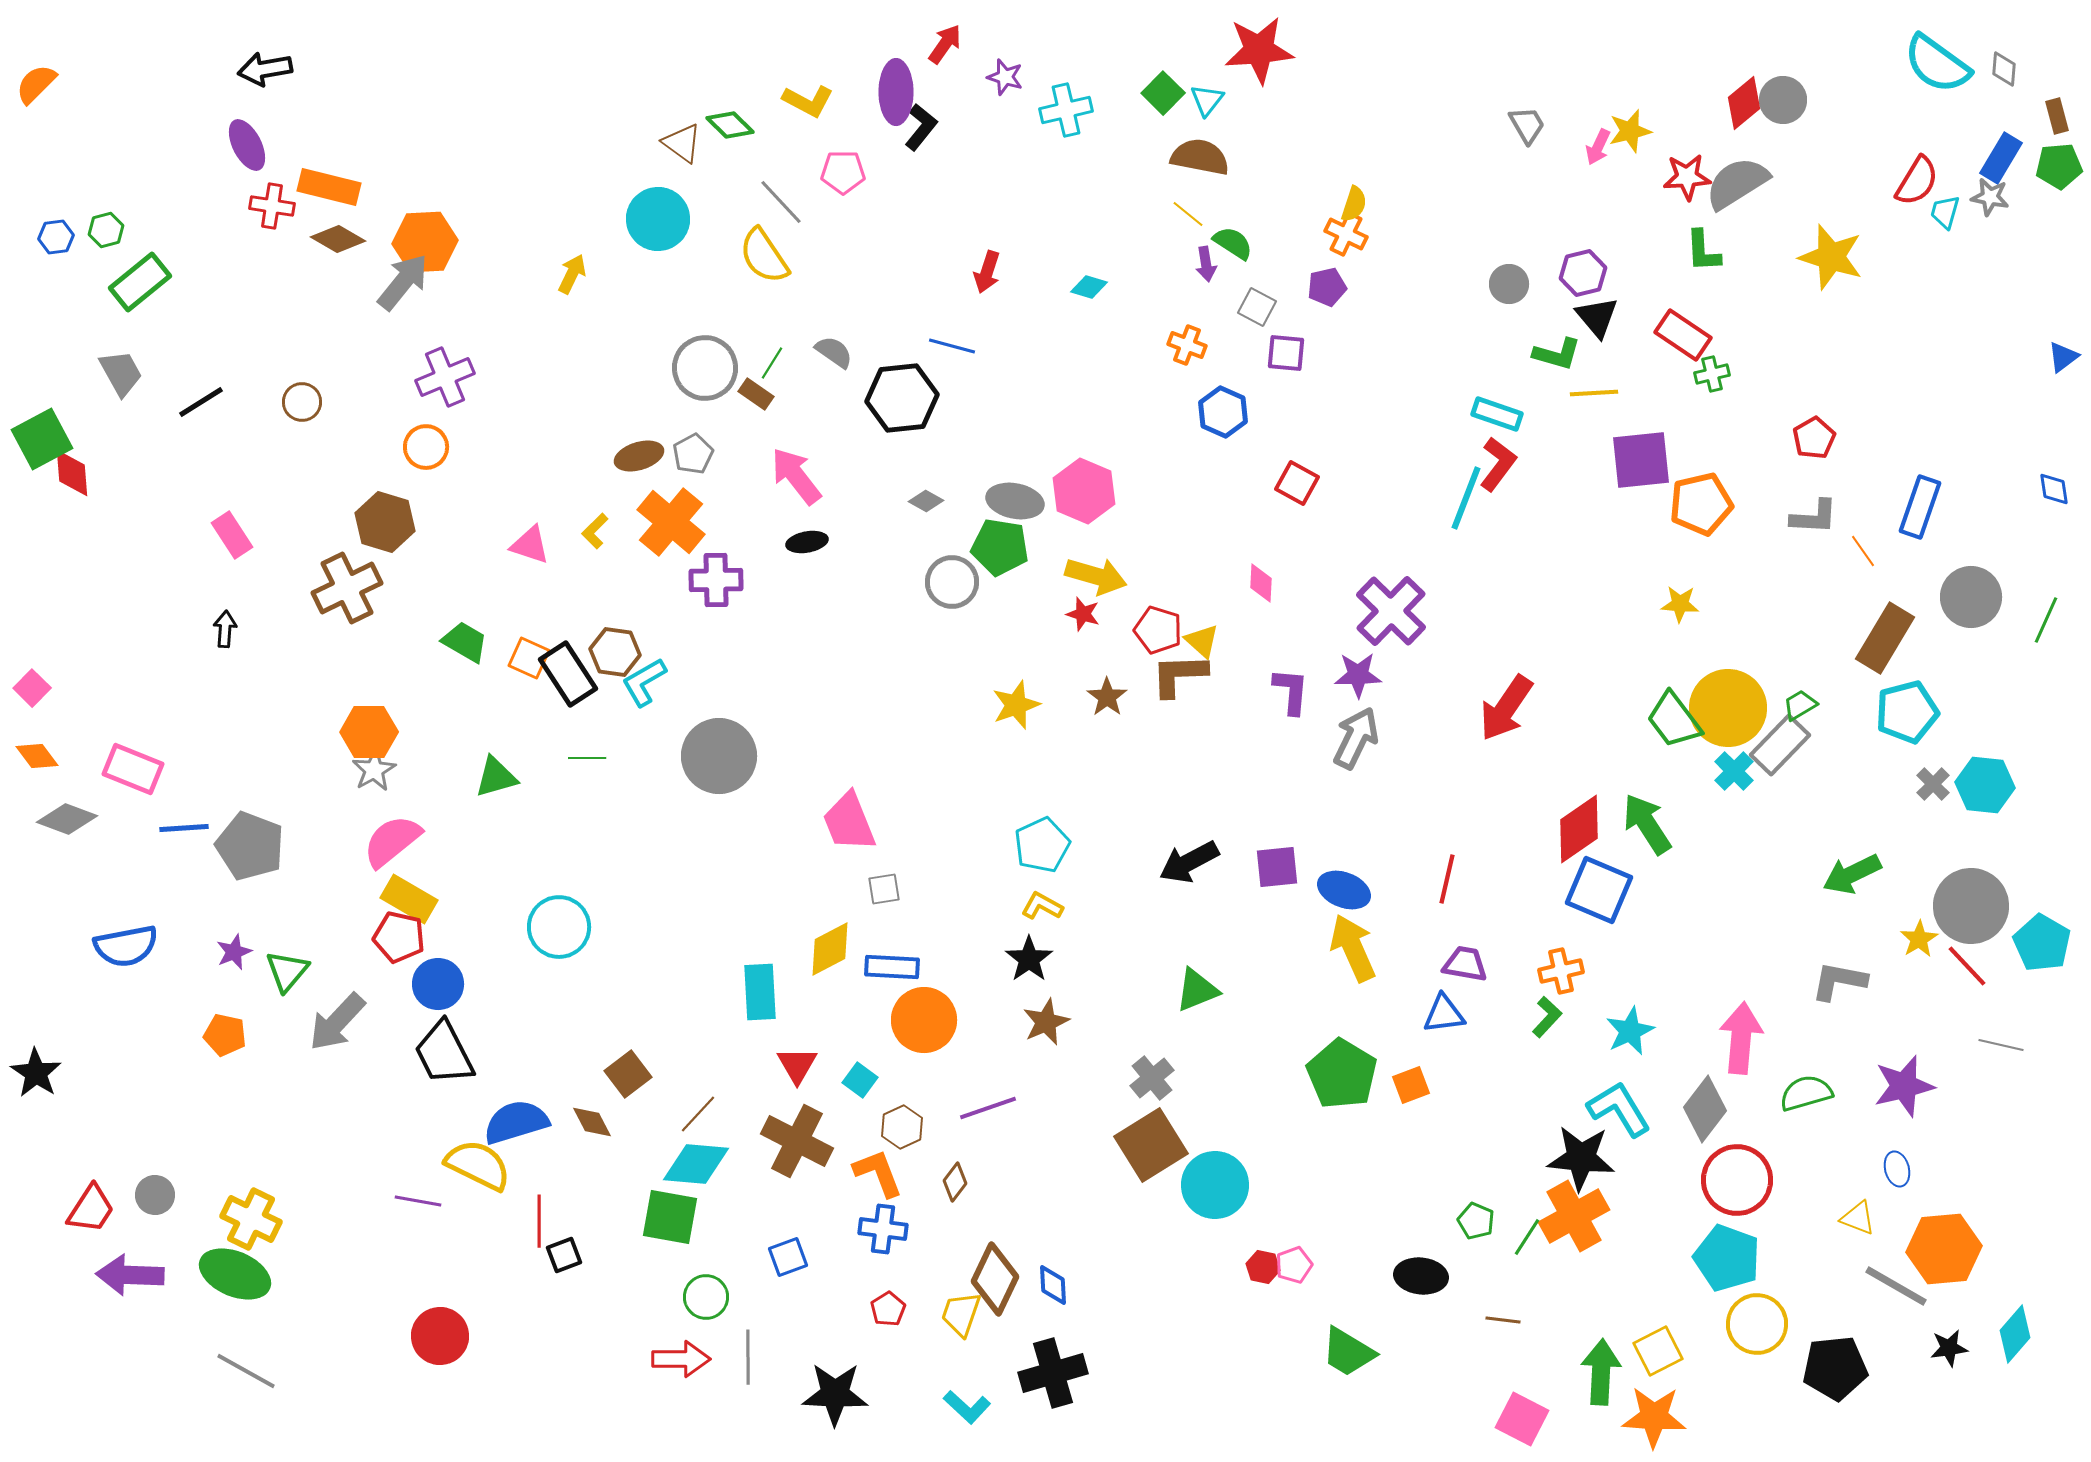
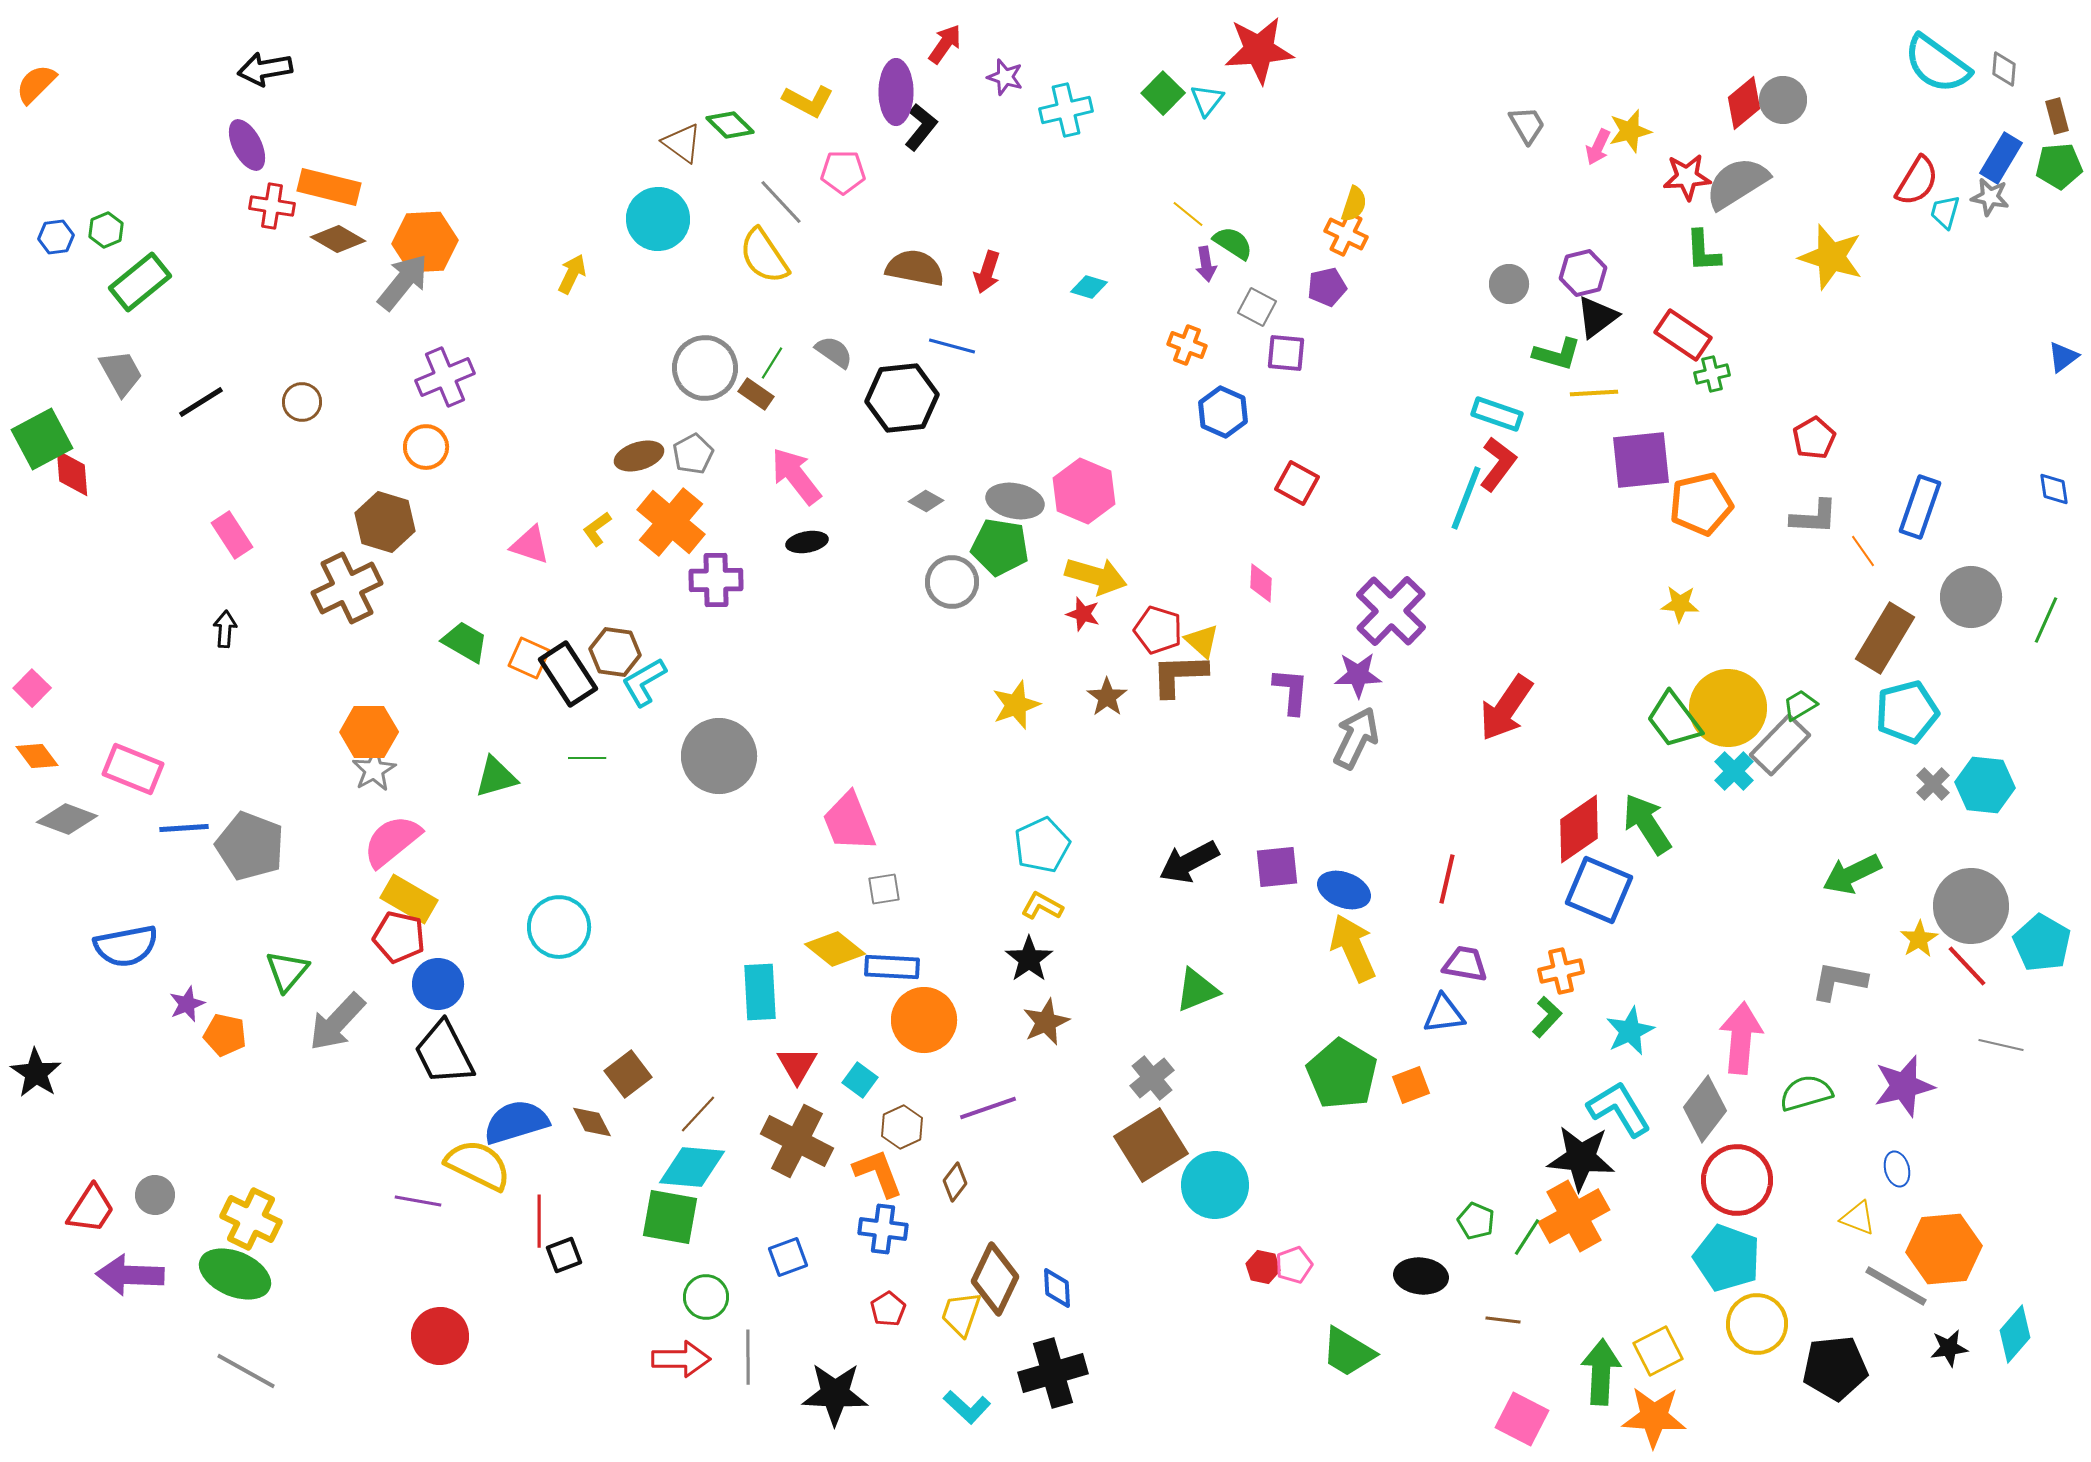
brown semicircle at (1200, 157): moved 285 px left, 111 px down
green hexagon at (106, 230): rotated 8 degrees counterclockwise
black triangle at (1597, 317): rotated 33 degrees clockwise
yellow L-shape at (595, 531): moved 2 px right, 2 px up; rotated 9 degrees clockwise
yellow diamond at (830, 949): moved 5 px right; rotated 66 degrees clockwise
purple star at (234, 952): moved 47 px left, 52 px down
cyan diamond at (696, 1164): moved 4 px left, 3 px down
blue diamond at (1053, 1285): moved 4 px right, 3 px down
